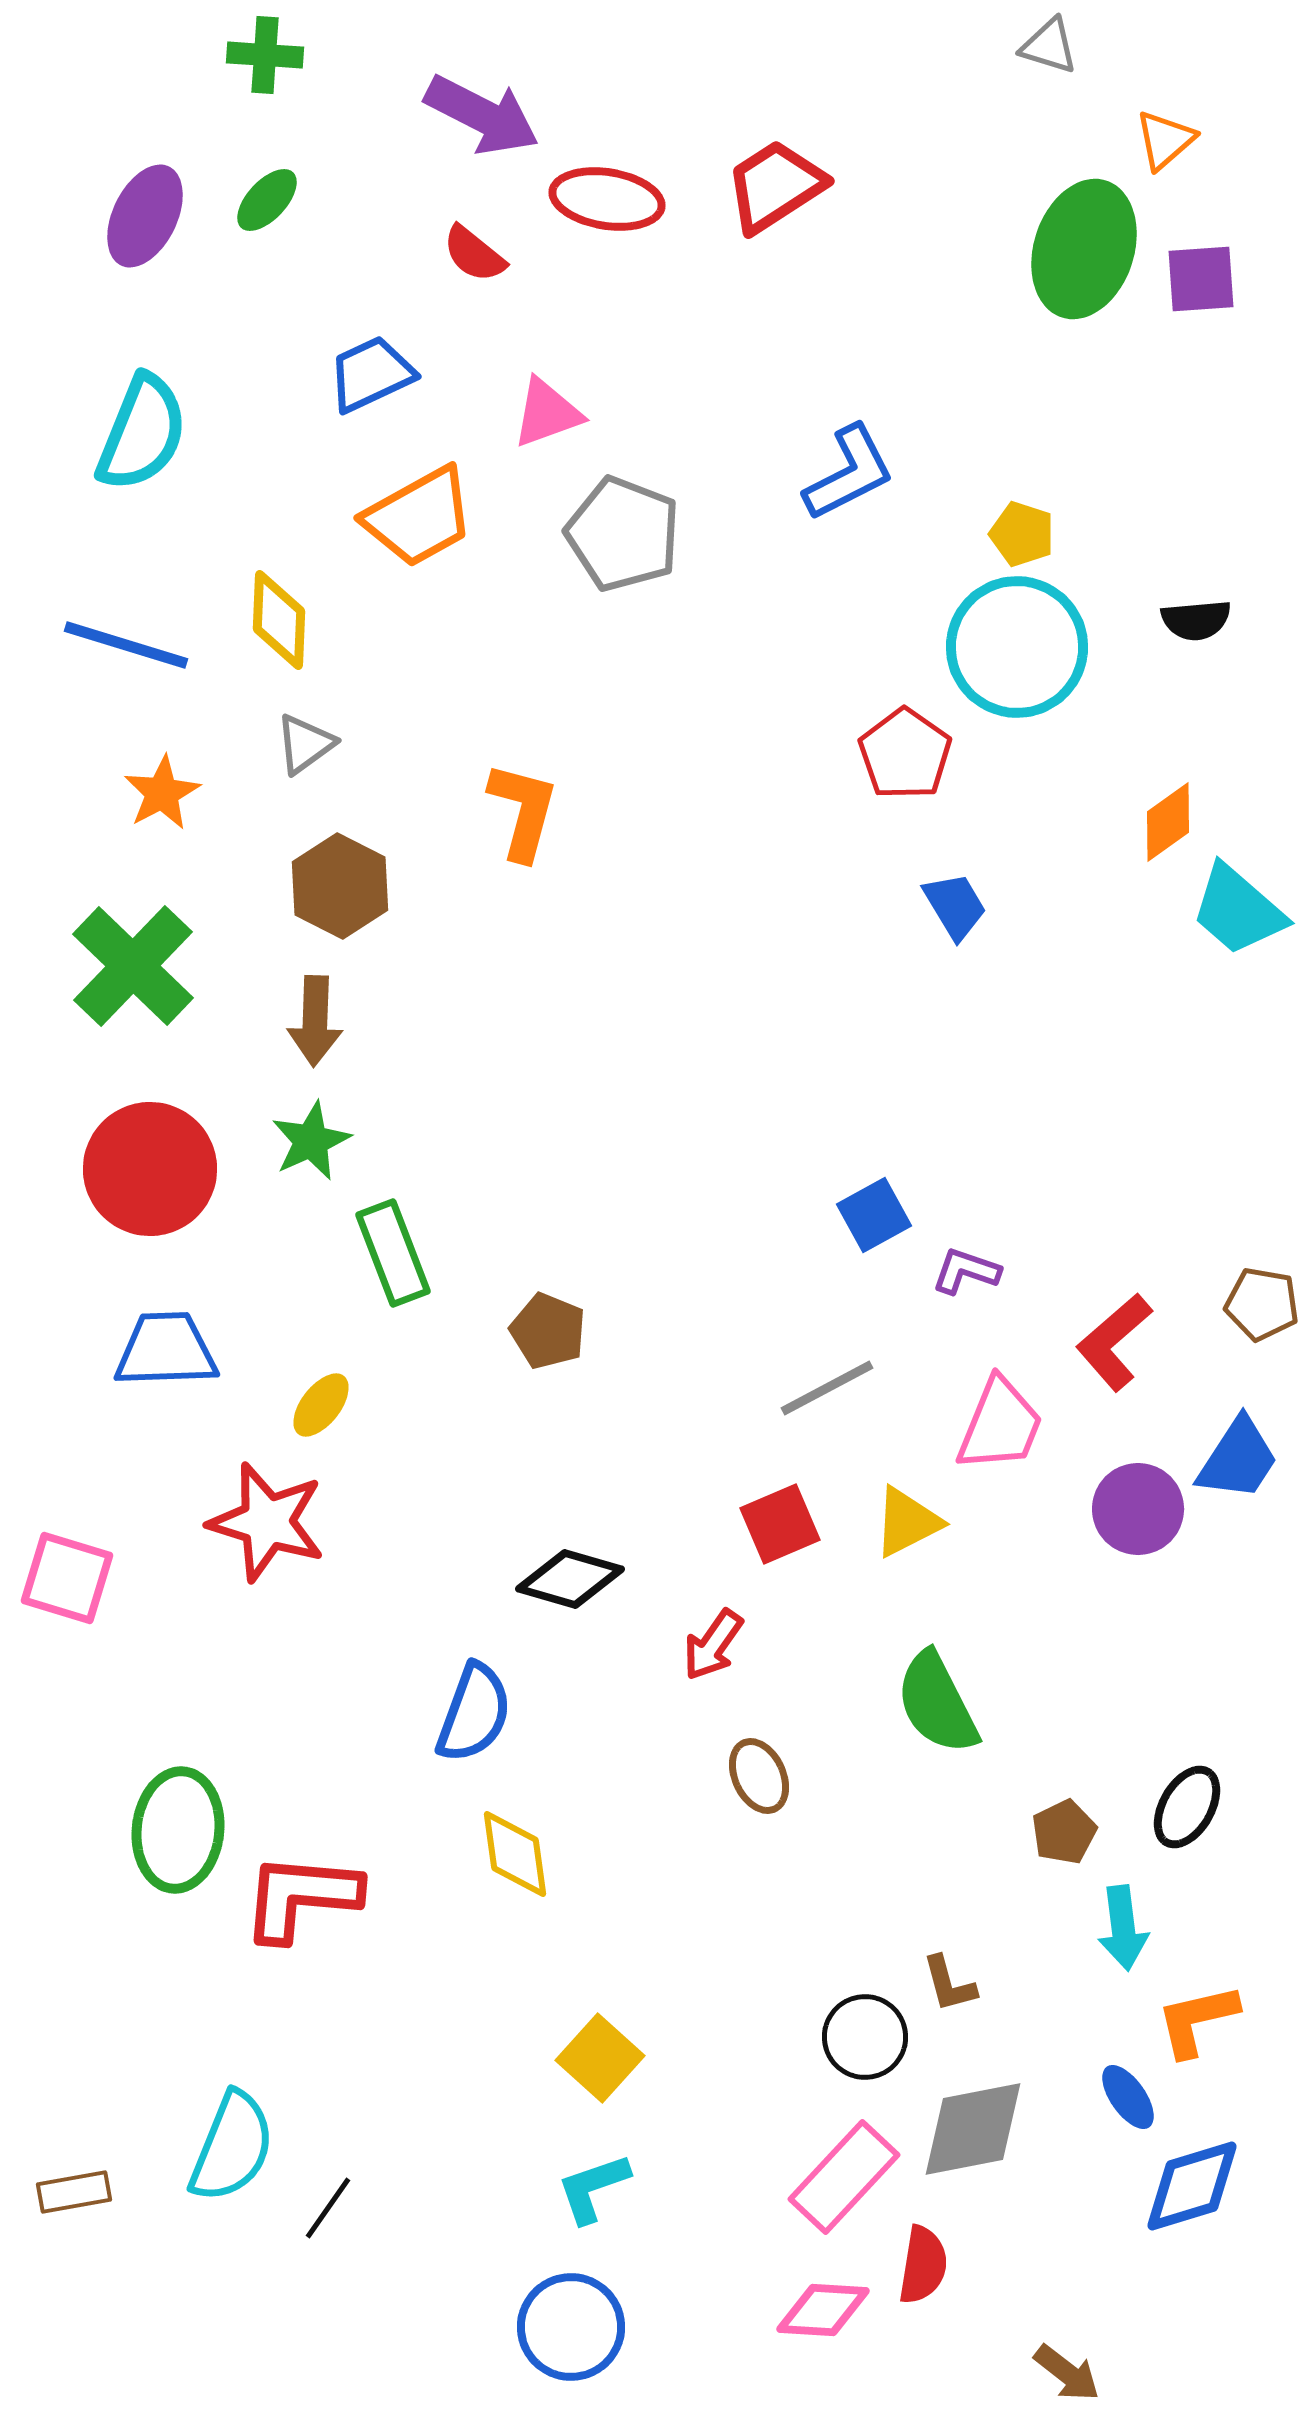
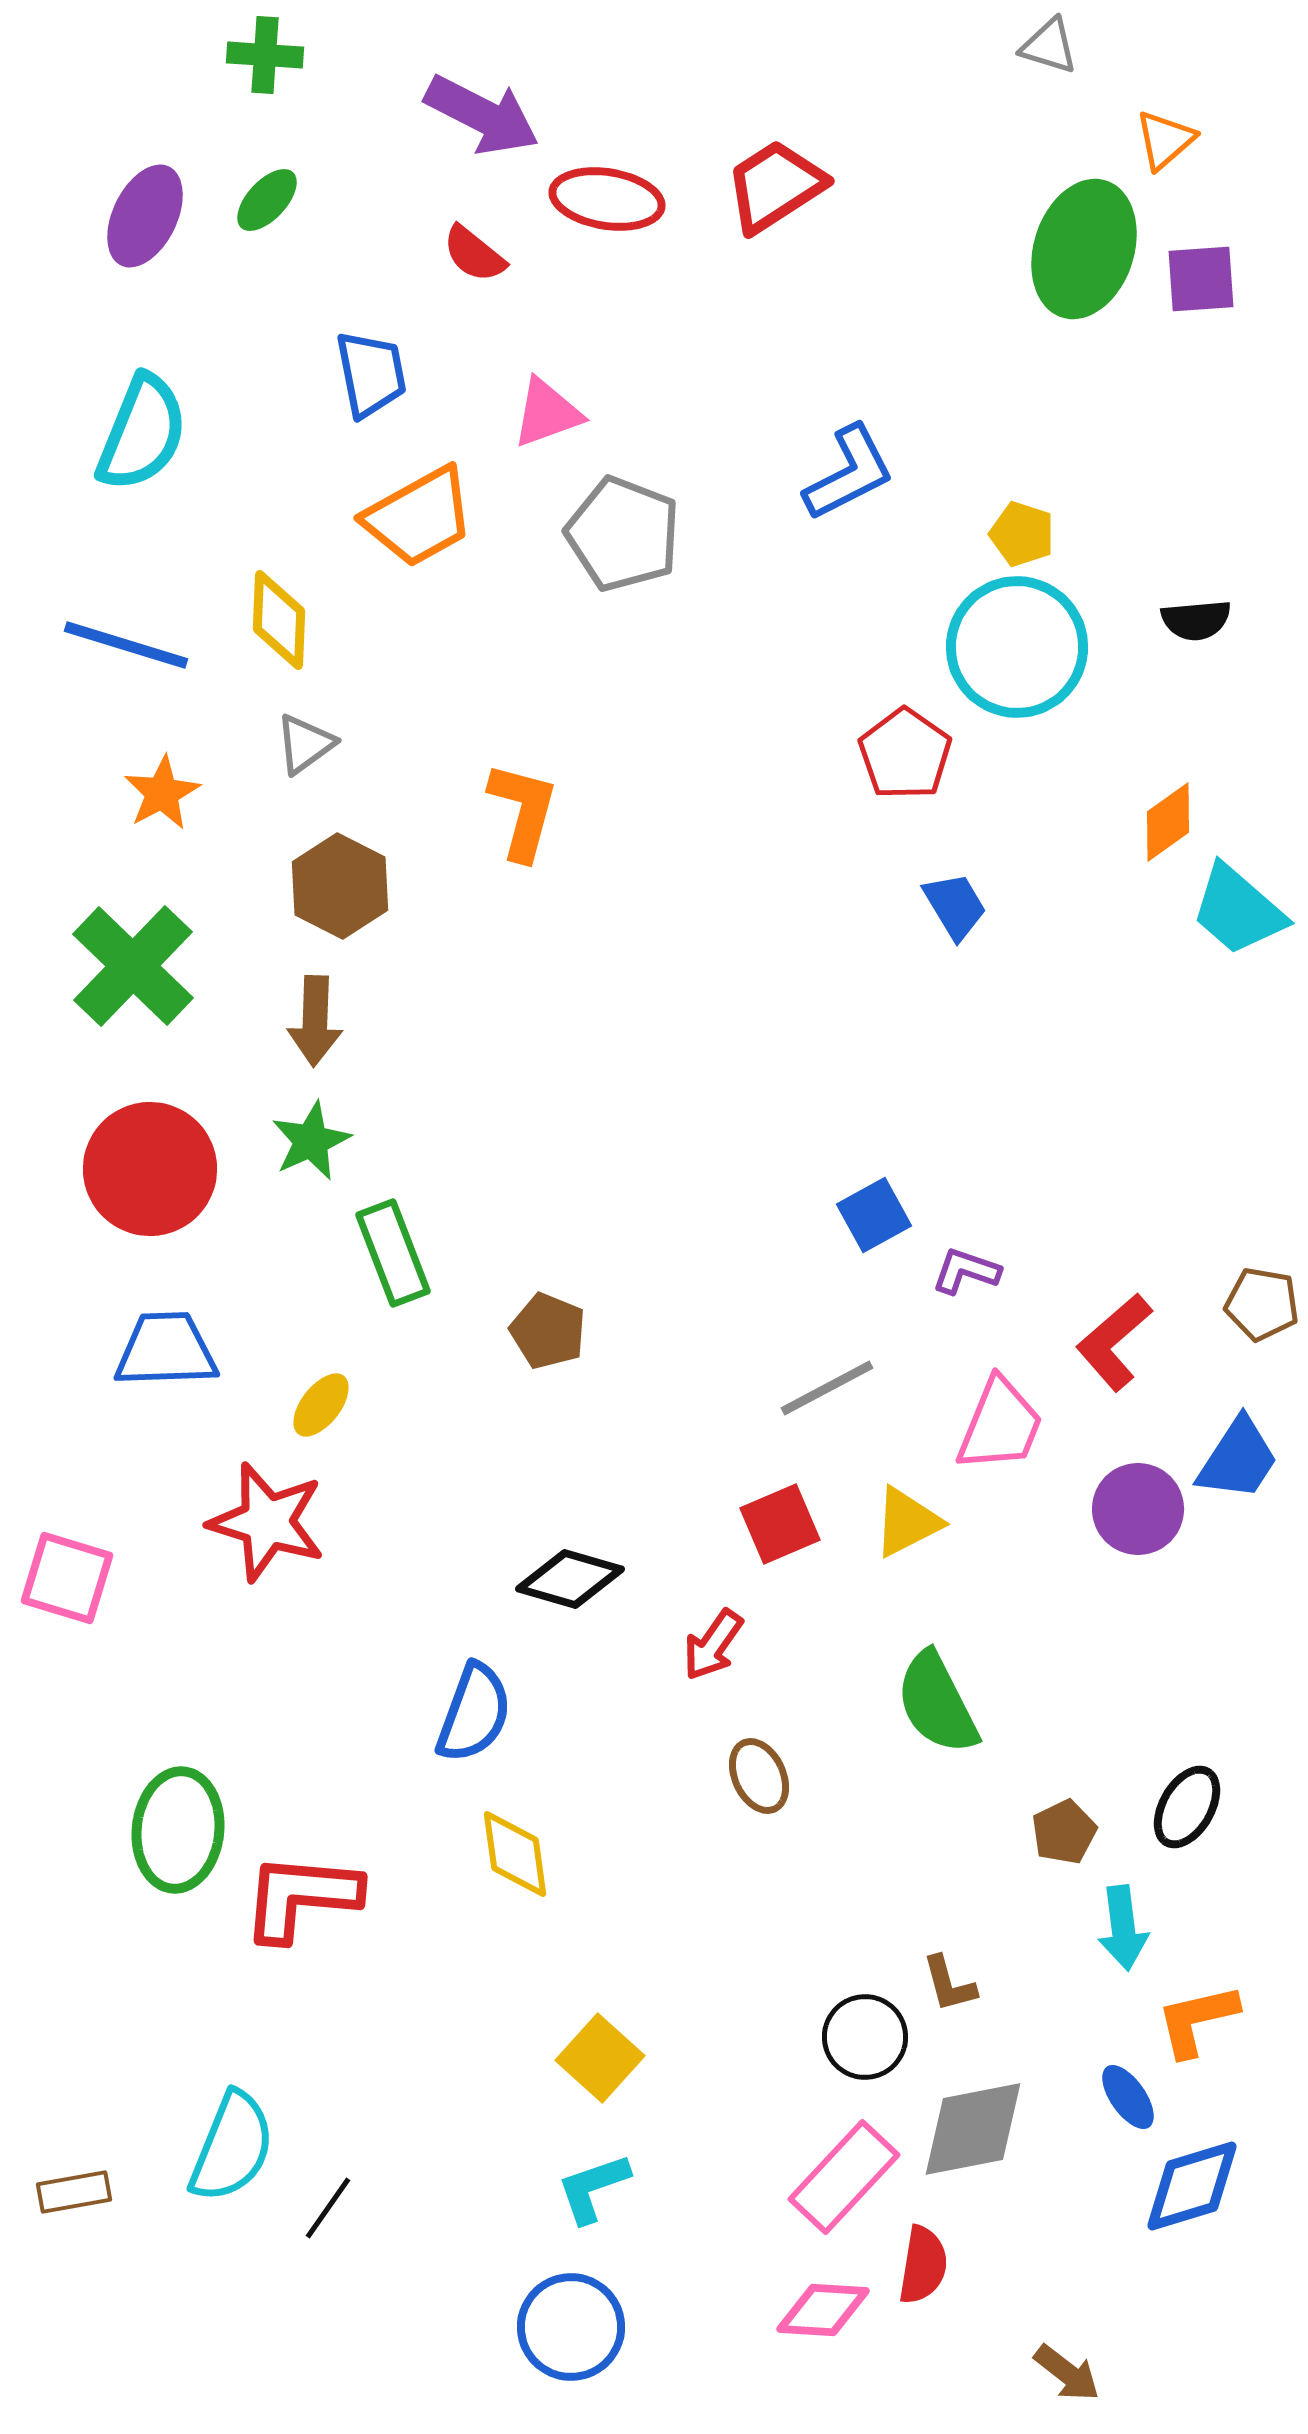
blue trapezoid at (371, 374): rotated 104 degrees clockwise
